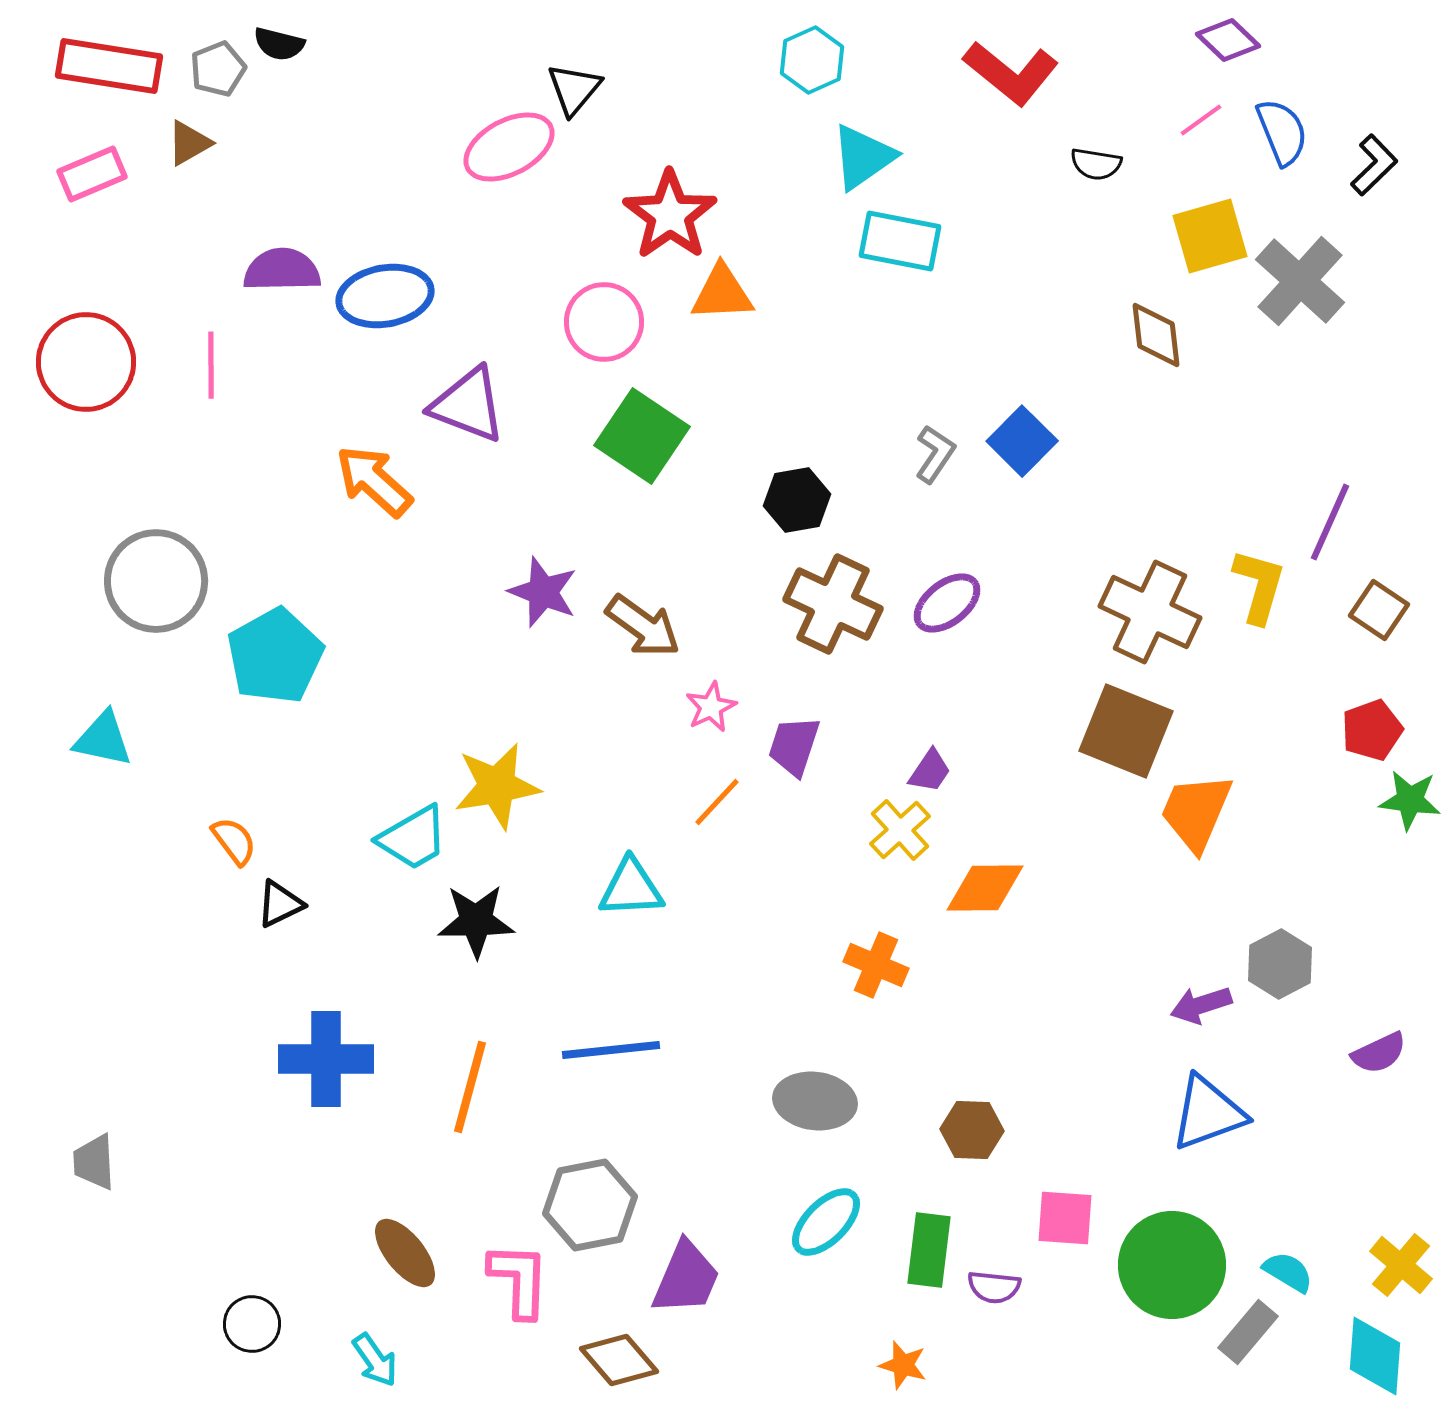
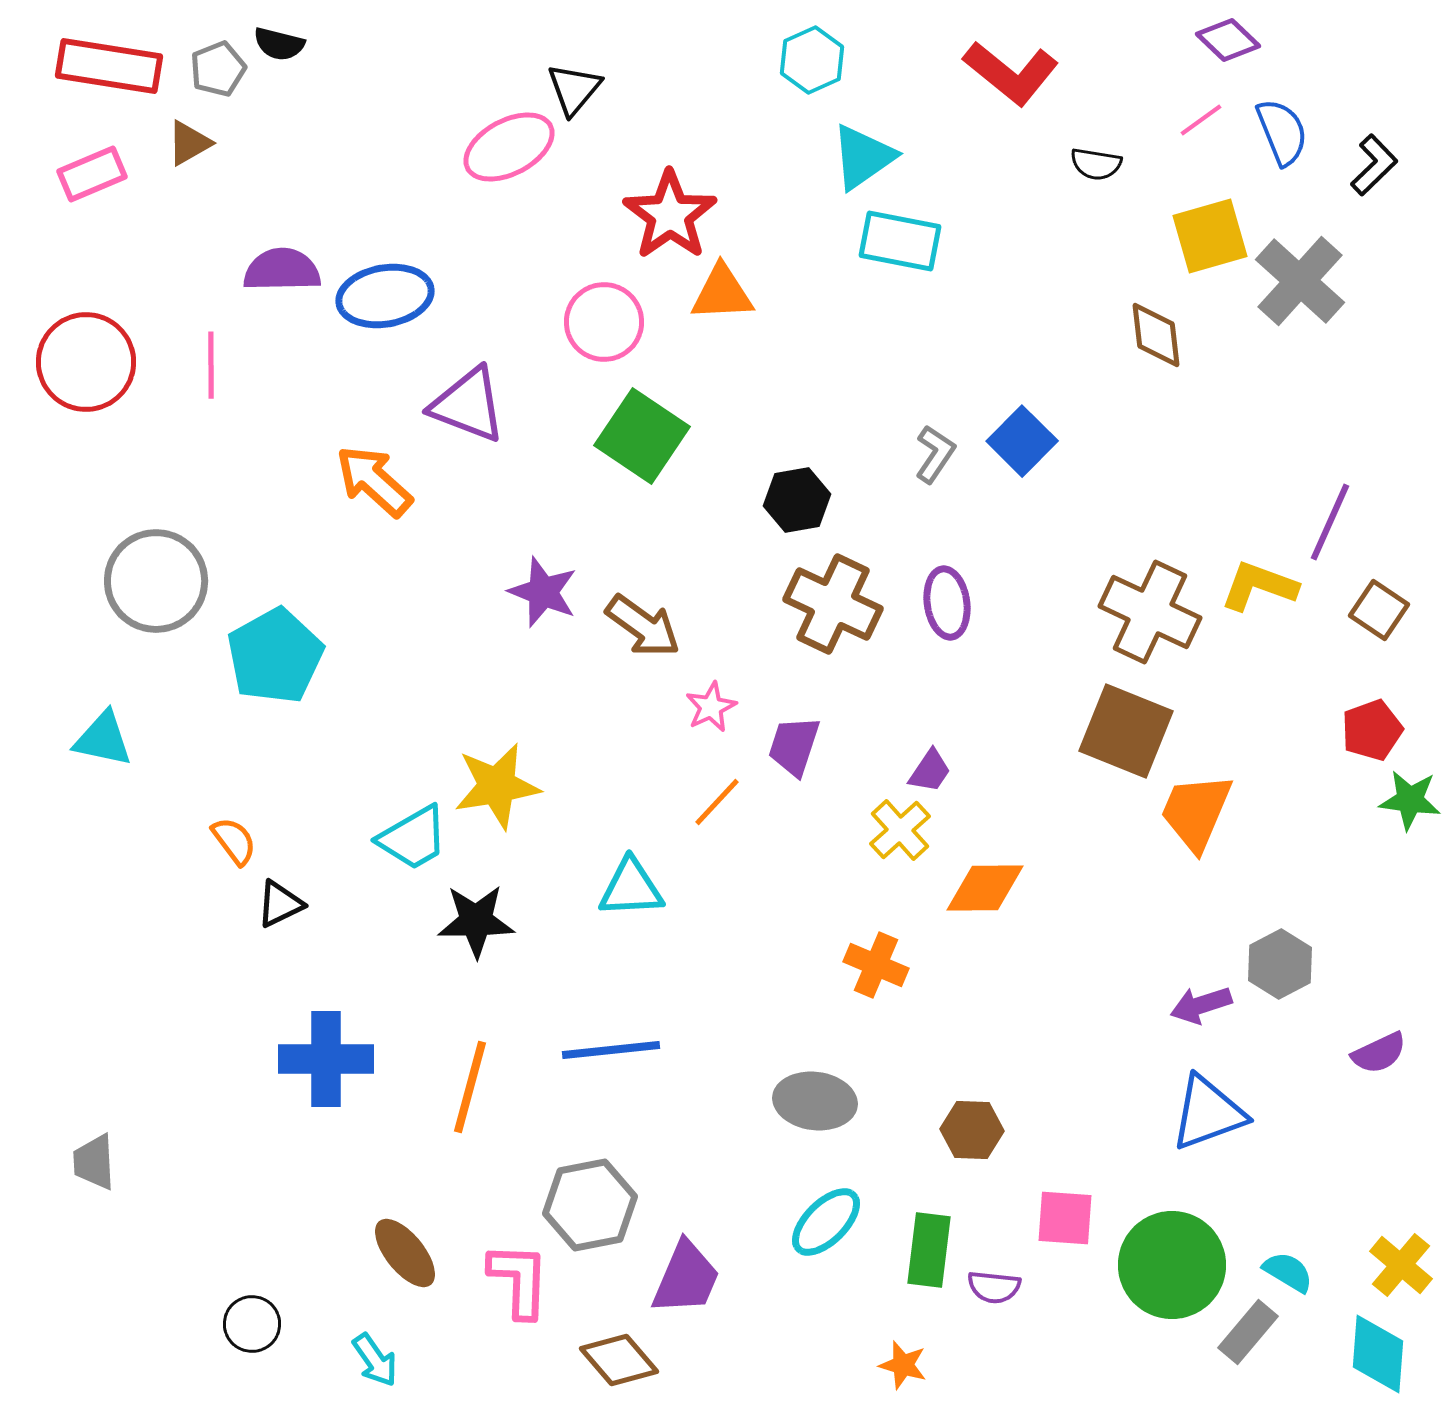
yellow L-shape at (1259, 586): rotated 86 degrees counterclockwise
purple ellipse at (947, 603): rotated 60 degrees counterclockwise
cyan diamond at (1375, 1356): moved 3 px right, 2 px up
